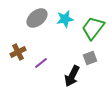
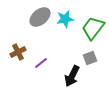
gray ellipse: moved 3 px right, 1 px up
